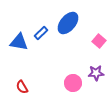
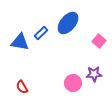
blue triangle: moved 1 px right
purple star: moved 2 px left, 1 px down
